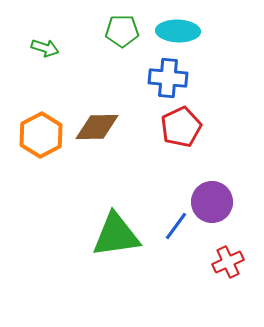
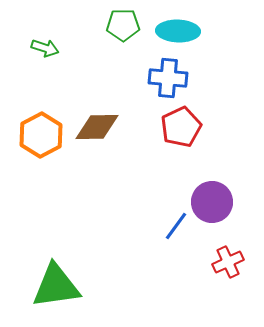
green pentagon: moved 1 px right, 6 px up
green triangle: moved 60 px left, 51 px down
